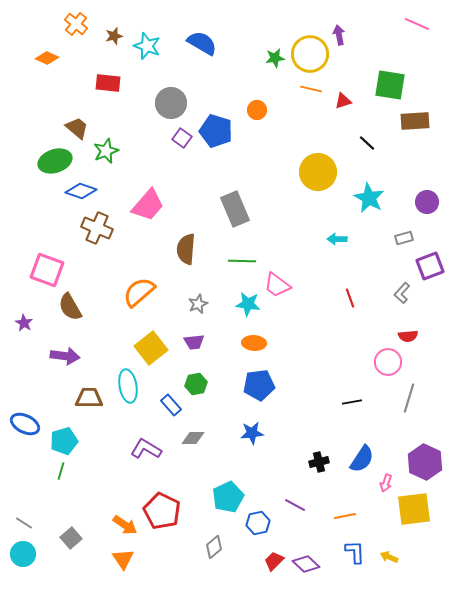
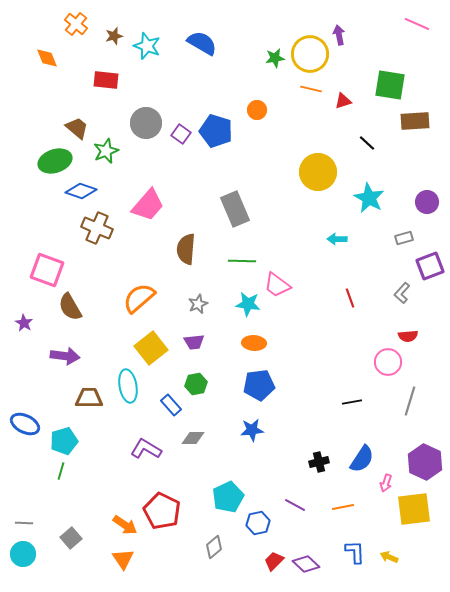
orange diamond at (47, 58): rotated 45 degrees clockwise
red rectangle at (108, 83): moved 2 px left, 3 px up
gray circle at (171, 103): moved 25 px left, 20 px down
purple square at (182, 138): moved 1 px left, 4 px up
orange semicircle at (139, 292): moved 6 px down
gray line at (409, 398): moved 1 px right, 3 px down
blue star at (252, 433): moved 3 px up
orange line at (345, 516): moved 2 px left, 9 px up
gray line at (24, 523): rotated 30 degrees counterclockwise
